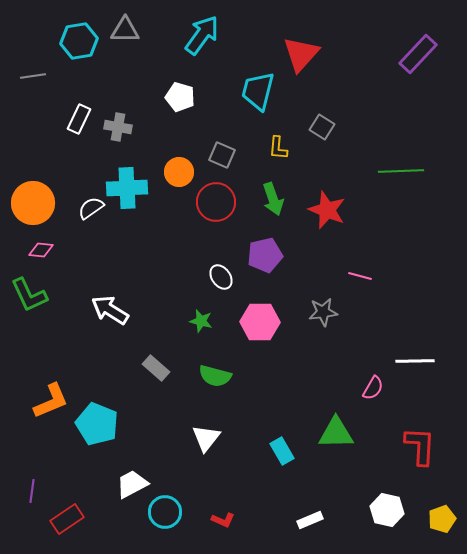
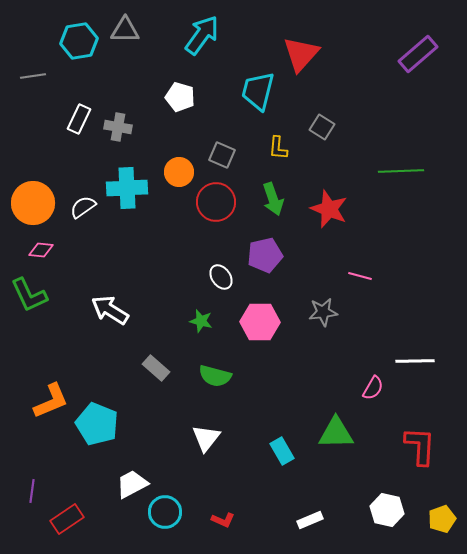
purple rectangle at (418, 54): rotated 6 degrees clockwise
white semicircle at (91, 208): moved 8 px left, 1 px up
red star at (327, 210): moved 2 px right, 1 px up
